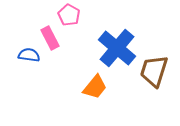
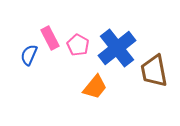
pink pentagon: moved 9 px right, 30 px down
blue cross: rotated 12 degrees clockwise
blue semicircle: rotated 75 degrees counterclockwise
brown trapezoid: rotated 28 degrees counterclockwise
